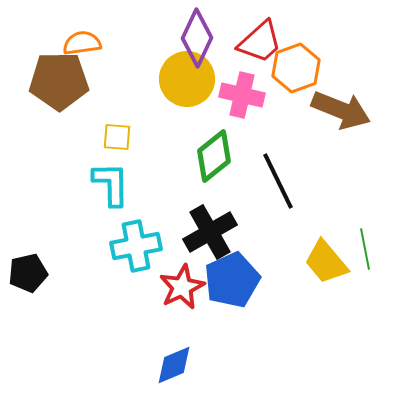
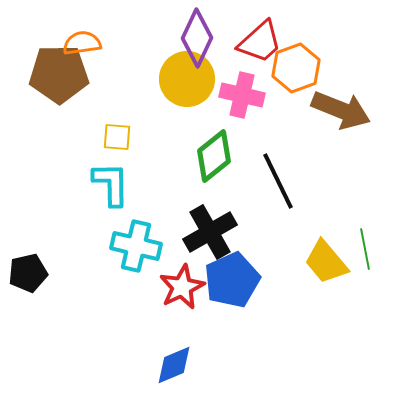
brown pentagon: moved 7 px up
cyan cross: rotated 24 degrees clockwise
